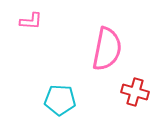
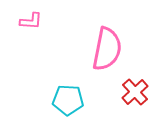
red cross: rotated 32 degrees clockwise
cyan pentagon: moved 8 px right
